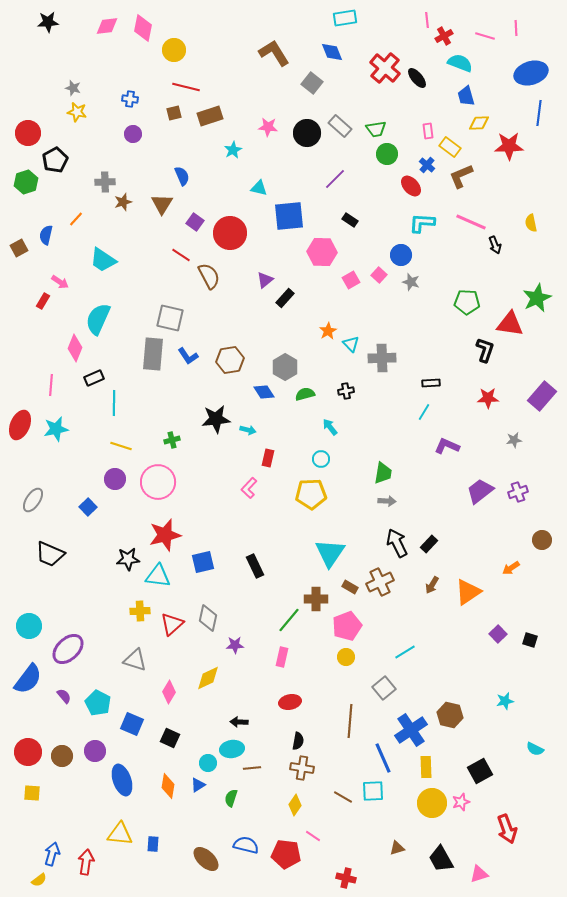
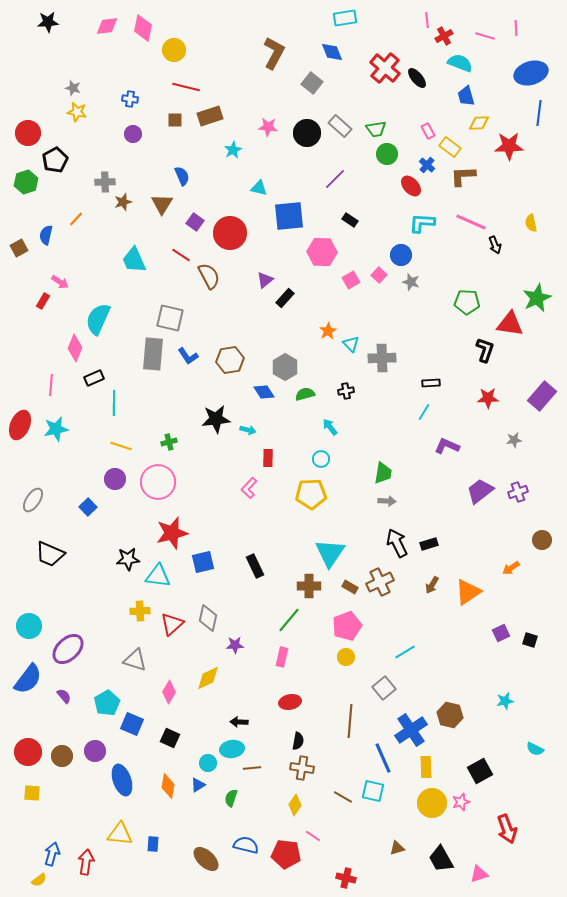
brown L-shape at (274, 53): rotated 60 degrees clockwise
brown square at (174, 113): moved 1 px right, 7 px down; rotated 14 degrees clockwise
pink rectangle at (428, 131): rotated 21 degrees counterclockwise
brown L-shape at (461, 176): moved 2 px right; rotated 20 degrees clockwise
cyan trapezoid at (103, 260): moved 31 px right; rotated 32 degrees clockwise
green cross at (172, 440): moved 3 px left, 2 px down
red rectangle at (268, 458): rotated 12 degrees counterclockwise
red star at (165, 535): moved 7 px right, 2 px up
black rectangle at (429, 544): rotated 30 degrees clockwise
brown cross at (316, 599): moved 7 px left, 13 px up
purple square at (498, 634): moved 3 px right, 1 px up; rotated 18 degrees clockwise
cyan pentagon at (98, 703): moved 9 px right; rotated 15 degrees clockwise
cyan square at (373, 791): rotated 15 degrees clockwise
